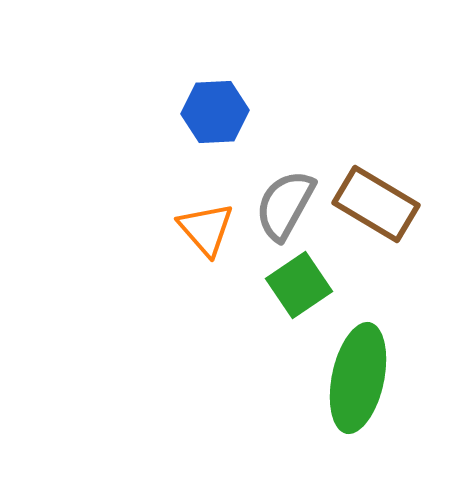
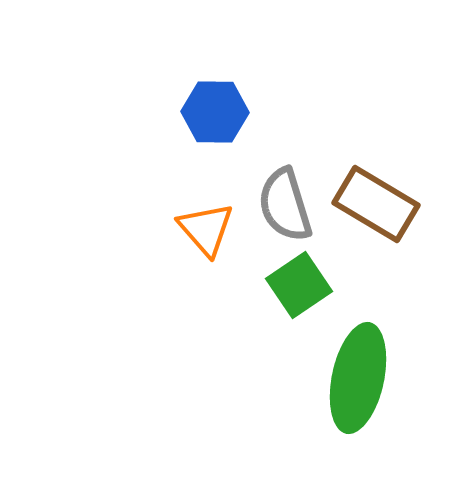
blue hexagon: rotated 4 degrees clockwise
gray semicircle: rotated 46 degrees counterclockwise
